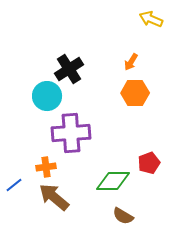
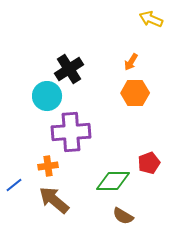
purple cross: moved 1 px up
orange cross: moved 2 px right, 1 px up
brown arrow: moved 3 px down
